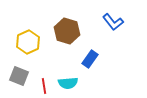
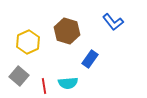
gray square: rotated 18 degrees clockwise
